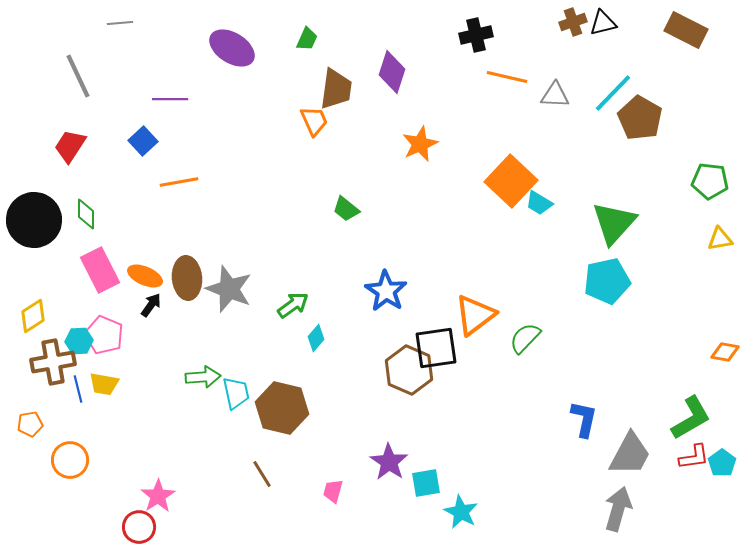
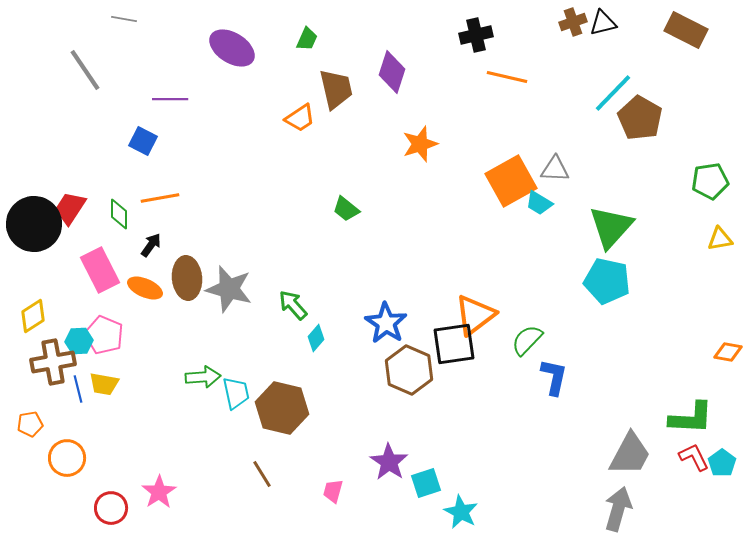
gray line at (120, 23): moved 4 px right, 4 px up; rotated 15 degrees clockwise
gray line at (78, 76): moved 7 px right, 6 px up; rotated 9 degrees counterclockwise
brown trapezoid at (336, 89): rotated 21 degrees counterclockwise
gray triangle at (555, 95): moved 74 px down
orange trapezoid at (314, 121): moved 14 px left, 3 px up; rotated 80 degrees clockwise
blue square at (143, 141): rotated 20 degrees counterclockwise
orange star at (420, 144): rotated 6 degrees clockwise
red trapezoid at (70, 146): moved 62 px down
orange square at (511, 181): rotated 18 degrees clockwise
green pentagon at (710, 181): rotated 15 degrees counterclockwise
orange line at (179, 182): moved 19 px left, 16 px down
green diamond at (86, 214): moved 33 px right
black circle at (34, 220): moved 4 px down
green triangle at (614, 223): moved 3 px left, 4 px down
orange ellipse at (145, 276): moved 12 px down
cyan pentagon at (607, 281): rotated 24 degrees clockwise
gray star at (229, 289): rotated 6 degrees counterclockwise
blue star at (386, 291): moved 32 px down
black arrow at (151, 305): moved 60 px up
green arrow at (293, 305): rotated 96 degrees counterclockwise
green semicircle at (525, 338): moved 2 px right, 2 px down
black square at (436, 348): moved 18 px right, 4 px up
orange diamond at (725, 352): moved 3 px right
green L-shape at (691, 418): rotated 33 degrees clockwise
blue L-shape at (584, 419): moved 30 px left, 42 px up
red L-shape at (694, 457): rotated 108 degrees counterclockwise
orange circle at (70, 460): moved 3 px left, 2 px up
cyan square at (426, 483): rotated 8 degrees counterclockwise
pink star at (158, 496): moved 1 px right, 4 px up
red circle at (139, 527): moved 28 px left, 19 px up
